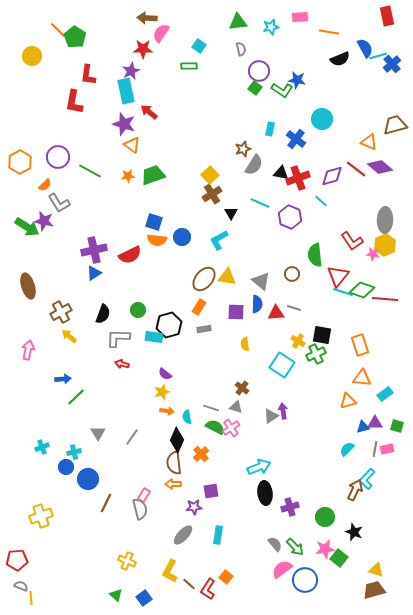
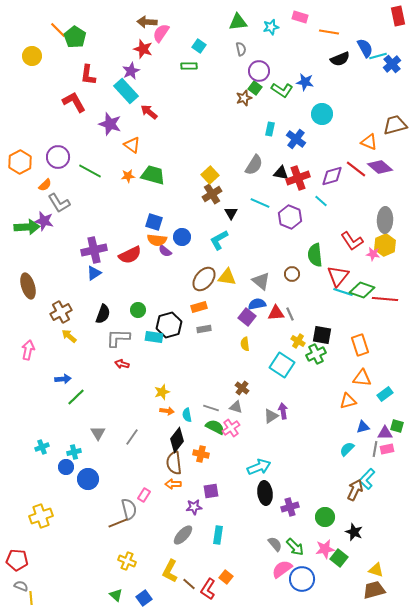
red rectangle at (387, 16): moved 11 px right
pink rectangle at (300, 17): rotated 21 degrees clockwise
brown arrow at (147, 18): moved 4 px down
red star at (143, 49): rotated 18 degrees clockwise
blue star at (297, 80): moved 8 px right, 2 px down
cyan rectangle at (126, 91): rotated 30 degrees counterclockwise
red L-shape at (74, 102): rotated 140 degrees clockwise
cyan circle at (322, 119): moved 5 px up
purple star at (124, 124): moved 14 px left
brown star at (243, 149): moved 1 px right, 51 px up
green trapezoid at (153, 175): rotated 35 degrees clockwise
green arrow at (27, 227): rotated 35 degrees counterclockwise
blue semicircle at (257, 304): rotated 102 degrees counterclockwise
orange rectangle at (199, 307): rotated 42 degrees clockwise
gray line at (294, 308): moved 4 px left, 6 px down; rotated 48 degrees clockwise
purple square at (236, 312): moved 11 px right, 5 px down; rotated 36 degrees clockwise
purple semicircle at (165, 374): moved 123 px up
cyan semicircle at (187, 417): moved 2 px up
purple triangle at (375, 423): moved 10 px right, 10 px down
black diamond at (177, 440): rotated 15 degrees clockwise
orange cross at (201, 454): rotated 35 degrees counterclockwise
brown line at (106, 503): moved 12 px right, 20 px down; rotated 42 degrees clockwise
gray semicircle at (140, 509): moved 11 px left
red pentagon at (17, 560): rotated 10 degrees clockwise
blue circle at (305, 580): moved 3 px left, 1 px up
